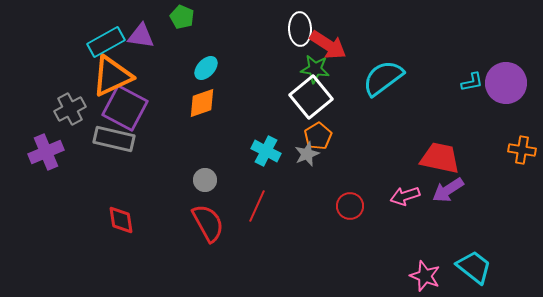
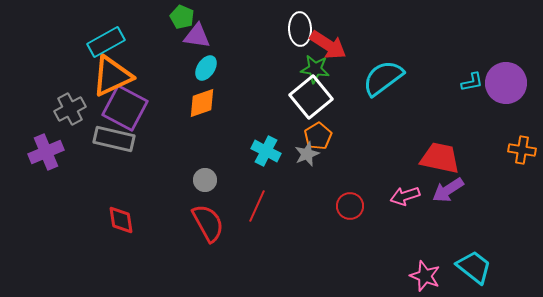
purple triangle: moved 56 px right
cyan ellipse: rotated 10 degrees counterclockwise
